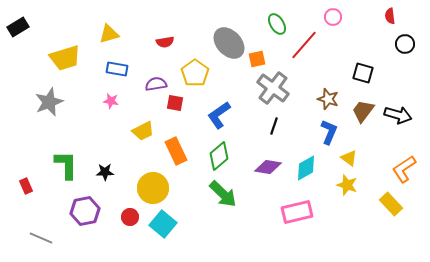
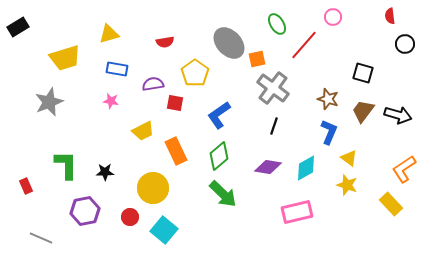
purple semicircle at (156, 84): moved 3 px left
cyan square at (163, 224): moved 1 px right, 6 px down
